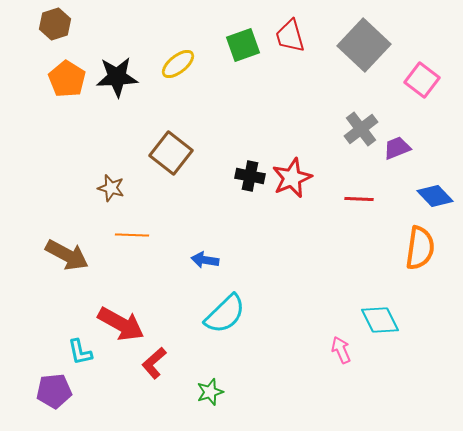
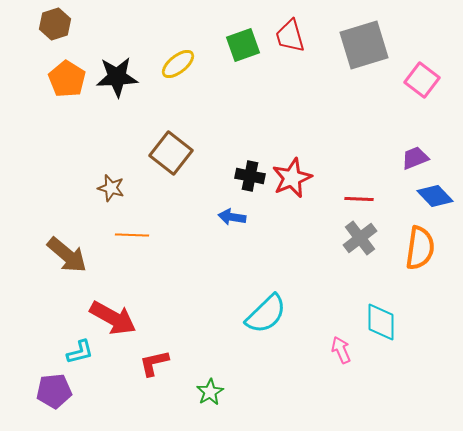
gray square: rotated 30 degrees clockwise
gray cross: moved 1 px left, 109 px down
purple trapezoid: moved 18 px right, 10 px down
brown arrow: rotated 12 degrees clockwise
blue arrow: moved 27 px right, 43 px up
cyan semicircle: moved 41 px right
cyan diamond: moved 1 px right, 2 px down; rotated 27 degrees clockwise
red arrow: moved 8 px left, 6 px up
cyan L-shape: rotated 92 degrees counterclockwise
red L-shape: rotated 28 degrees clockwise
green star: rotated 12 degrees counterclockwise
